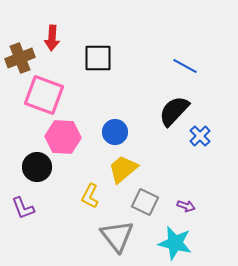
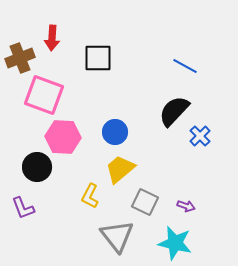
yellow trapezoid: moved 3 px left
